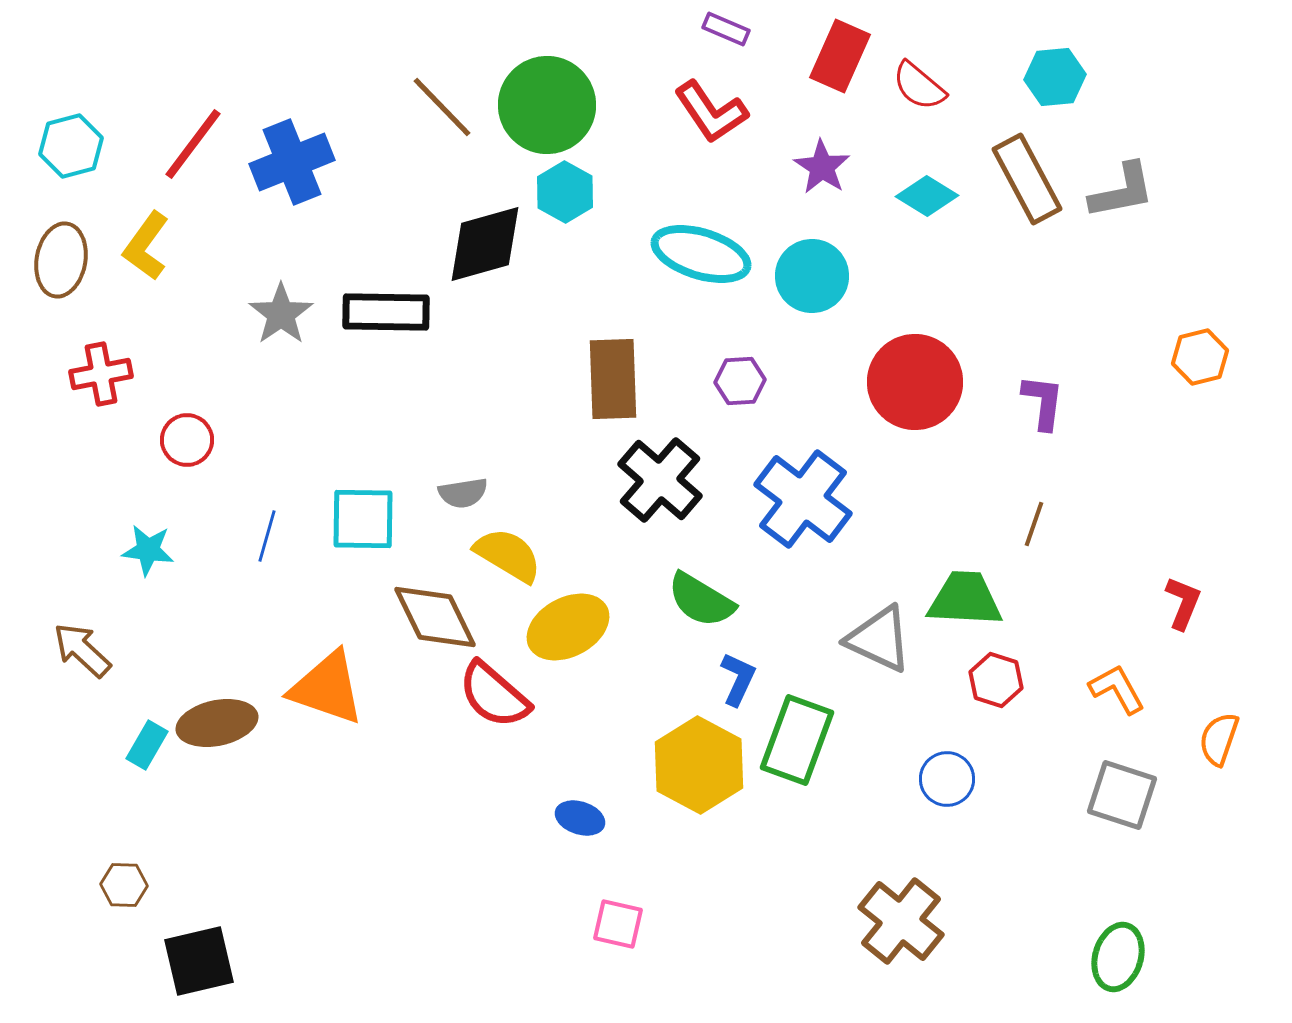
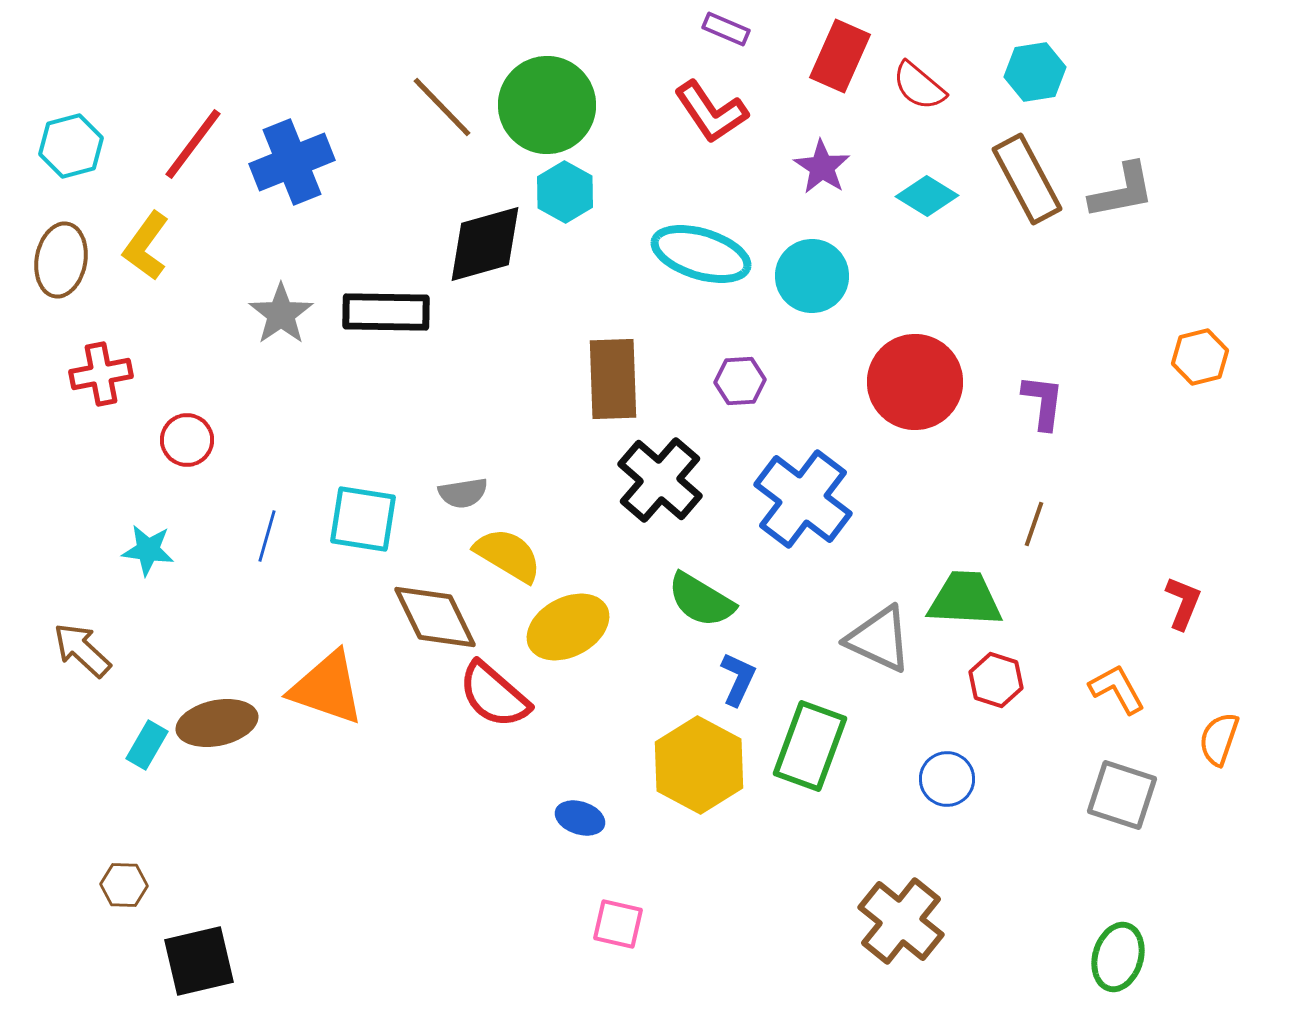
cyan hexagon at (1055, 77): moved 20 px left, 5 px up; rotated 4 degrees counterclockwise
cyan square at (363, 519): rotated 8 degrees clockwise
green rectangle at (797, 740): moved 13 px right, 6 px down
